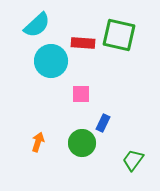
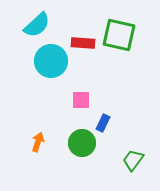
pink square: moved 6 px down
